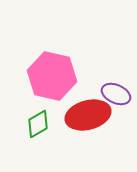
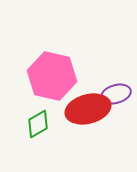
purple ellipse: rotated 40 degrees counterclockwise
red ellipse: moved 6 px up
